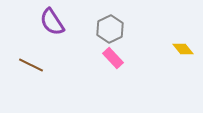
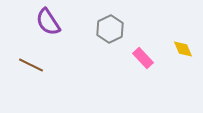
purple semicircle: moved 4 px left
yellow diamond: rotated 15 degrees clockwise
pink rectangle: moved 30 px right
